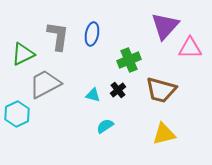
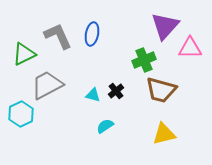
gray L-shape: rotated 32 degrees counterclockwise
green triangle: moved 1 px right
green cross: moved 15 px right
gray trapezoid: moved 2 px right, 1 px down
black cross: moved 2 px left, 1 px down
cyan hexagon: moved 4 px right
